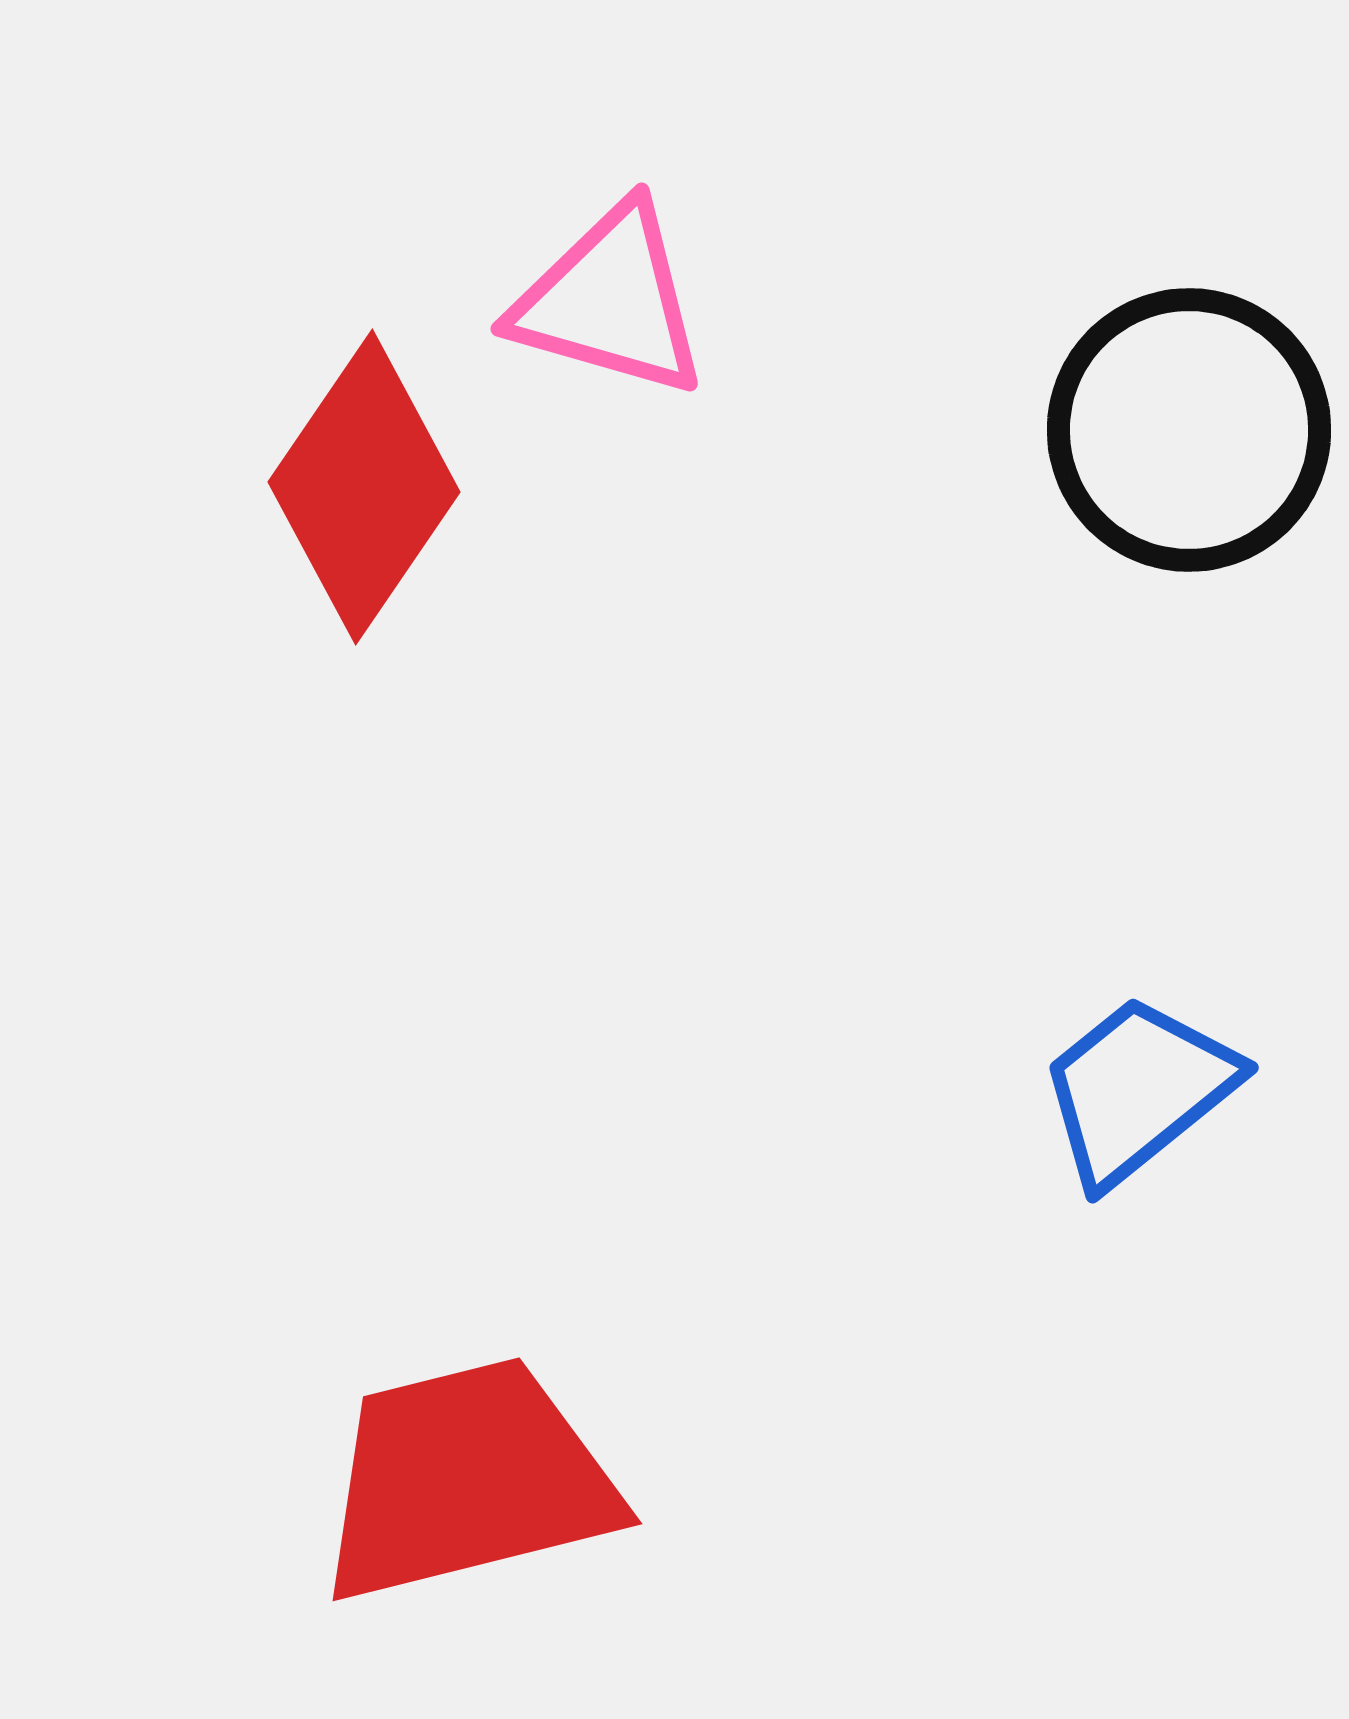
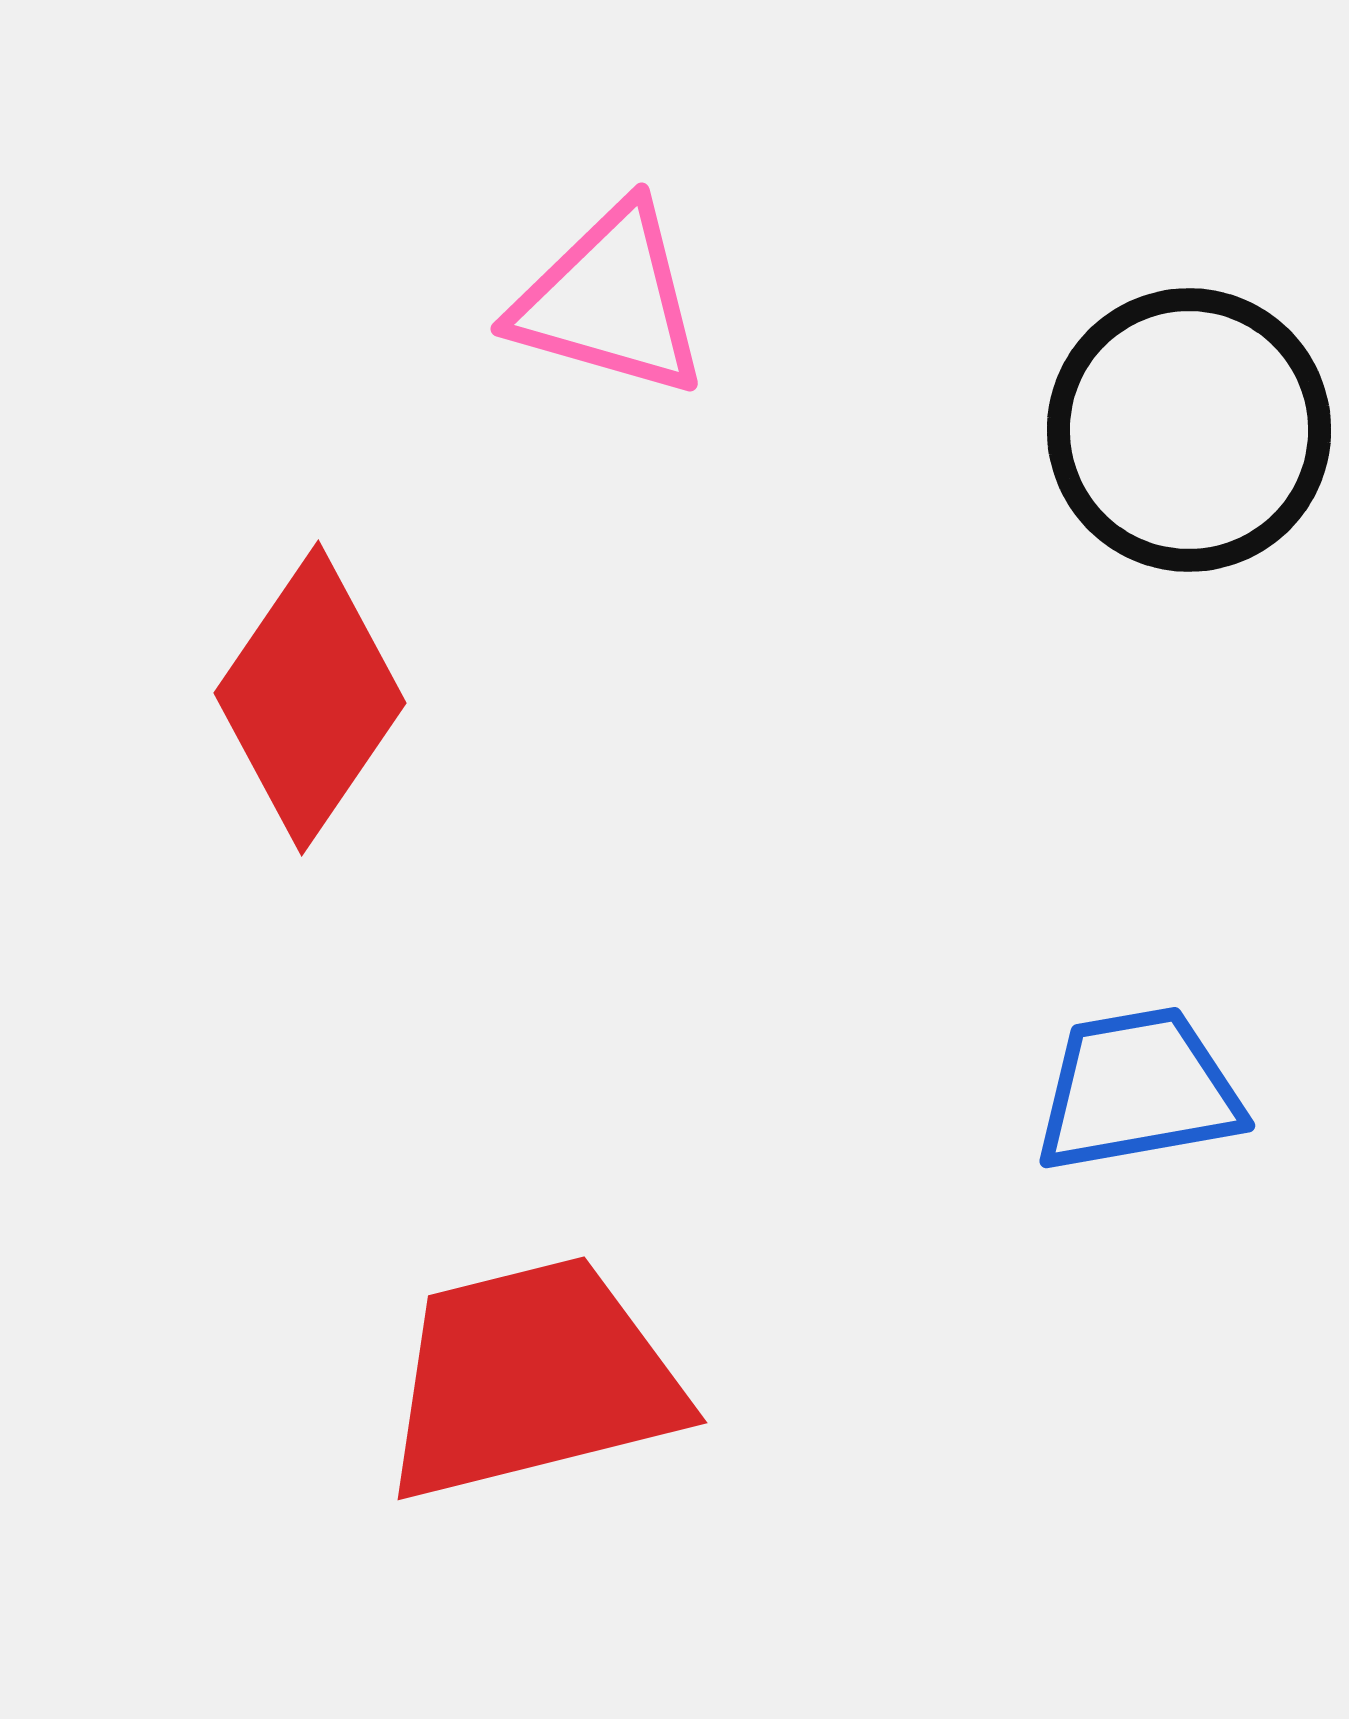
red diamond: moved 54 px left, 211 px down
blue trapezoid: rotated 29 degrees clockwise
red trapezoid: moved 65 px right, 101 px up
